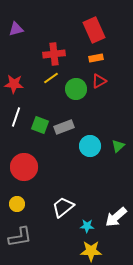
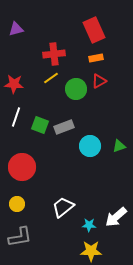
green triangle: moved 1 px right; rotated 24 degrees clockwise
red circle: moved 2 px left
cyan star: moved 2 px right, 1 px up
